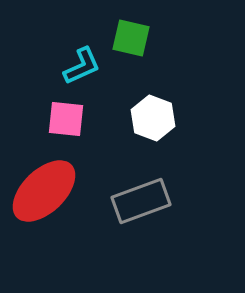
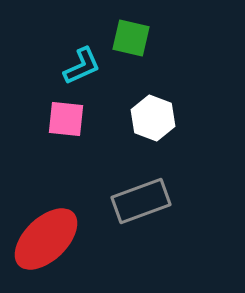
red ellipse: moved 2 px right, 48 px down
